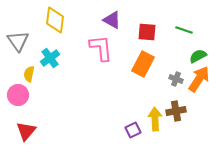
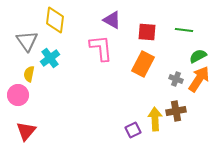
green line: rotated 12 degrees counterclockwise
gray triangle: moved 9 px right
